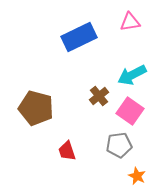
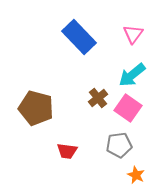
pink triangle: moved 3 px right, 12 px down; rotated 45 degrees counterclockwise
blue rectangle: rotated 72 degrees clockwise
cyan arrow: rotated 12 degrees counterclockwise
brown cross: moved 1 px left, 2 px down
pink square: moved 2 px left, 3 px up
red trapezoid: rotated 65 degrees counterclockwise
orange star: moved 1 px left, 1 px up
